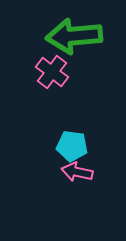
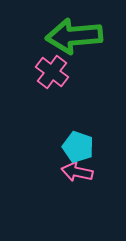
cyan pentagon: moved 6 px right, 1 px down; rotated 12 degrees clockwise
